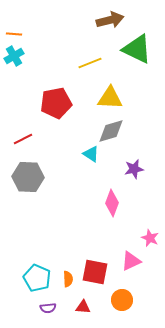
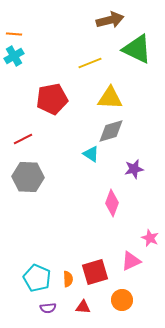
red pentagon: moved 4 px left, 4 px up
red square: rotated 28 degrees counterclockwise
